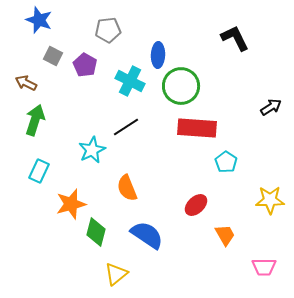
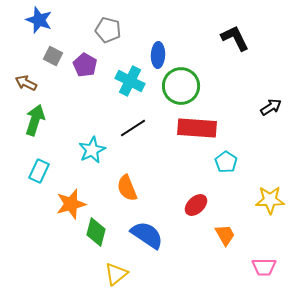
gray pentagon: rotated 20 degrees clockwise
black line: moved 7 px right, 1 px down
